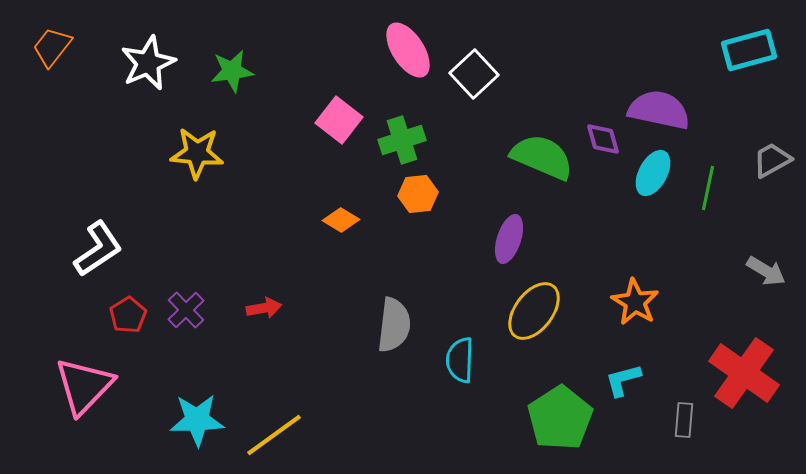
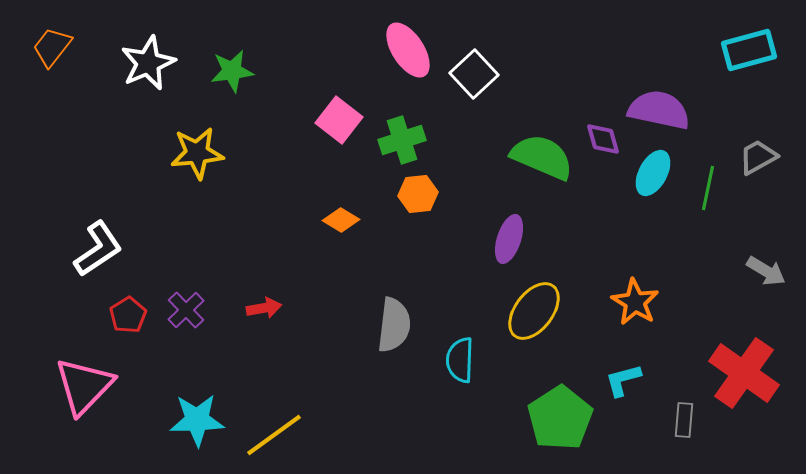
yellow star: rotated 10 degrees counterclockwise
gray trapezoid: moved 14 px left, 3 px up
